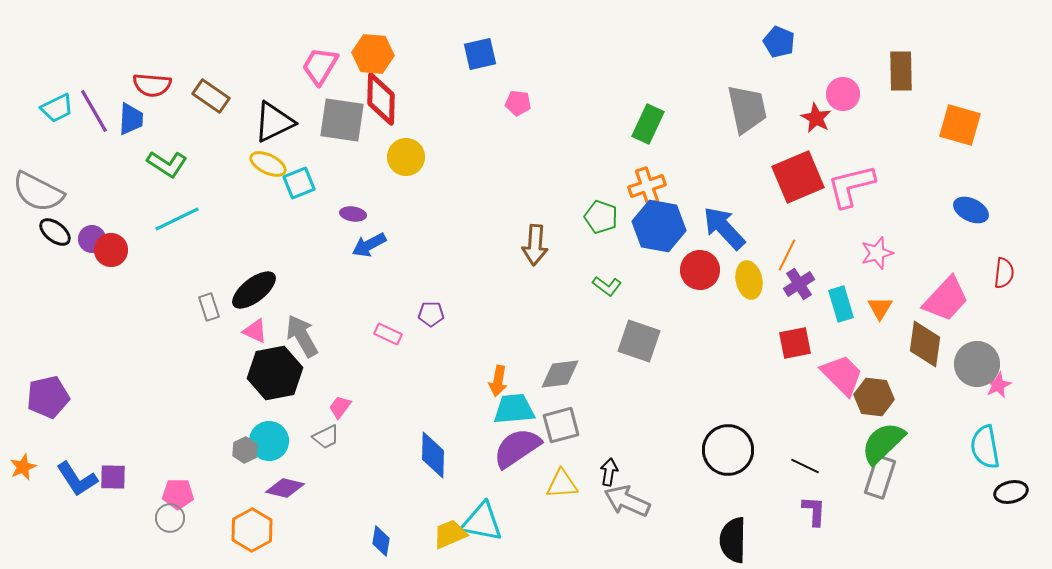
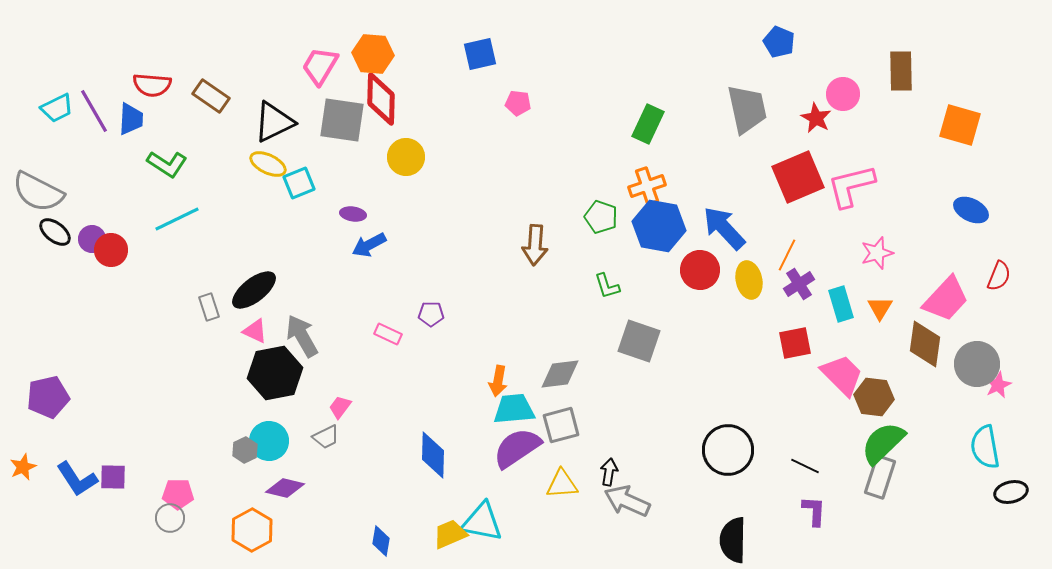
red semicircle at (1004, 273): moved 5 px left, 3 px down; rotated 16 degrees clockwise
green L-shape at (607, 286): rotated 36 degrees clockwise
